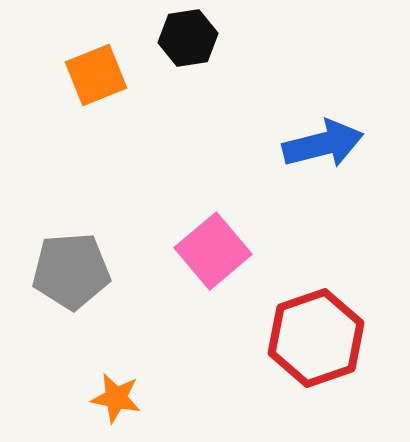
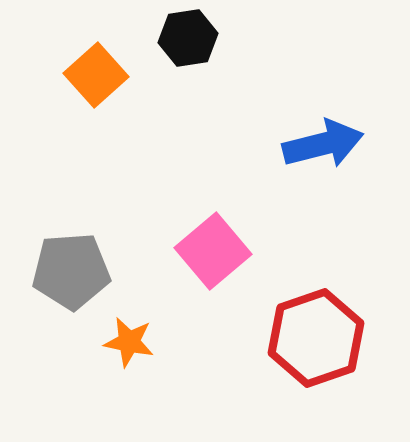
orange square: rotated 20 degrees counterclockwise
orange star: moved 13 px right, 56 px up
